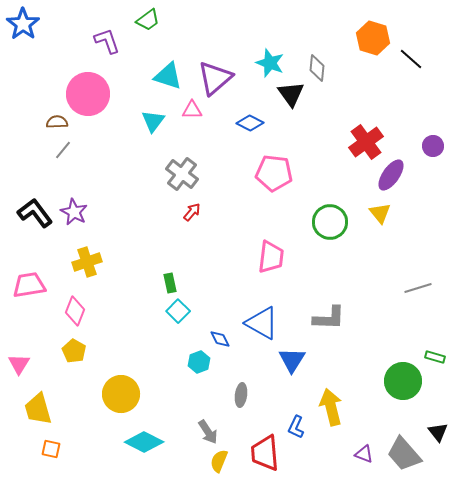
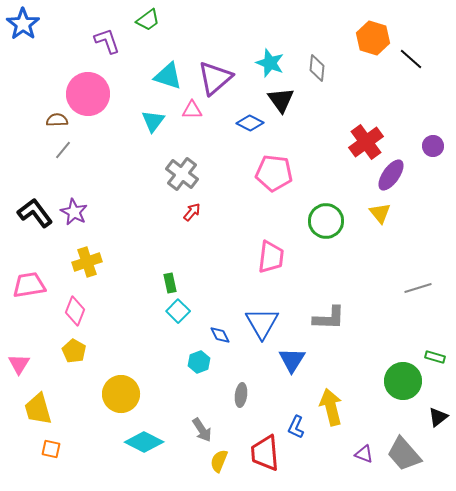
black triangle at (291, 94): moved 10 px left, 6 px down
brown semicircle at (57, 122): moved 2 px up
green circle at (330, 222): moved 4 px left, 1 px up
blue triangle at (262, 323): rotated 30 degrees clockwise
blue diamond at (220, 339): moved 4 px up
gray arrow at (208, 432): moved 6 px left, 2 px up
black triangle at (438, 432): moved 15 px up; rotated 30 degrees clockwise
